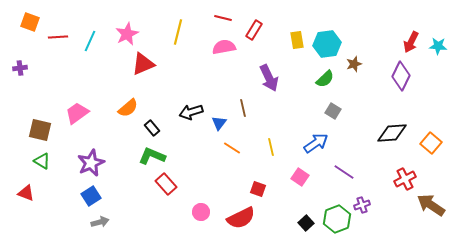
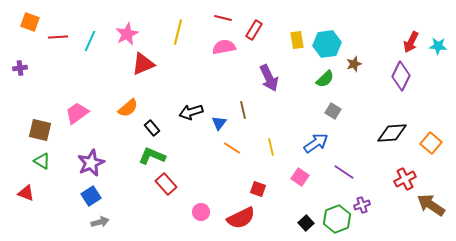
brown line at (243, 108): moved 2 px down
